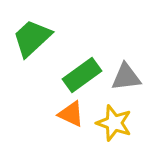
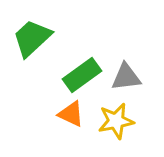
yellow star: moved 2 px right, 2 px up; rotated 30 degrees counterclockwise
